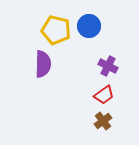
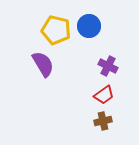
purple semicircle: rotated 32 degrees counterclockwise
brown cross: rotated 24 degrees clockwise
